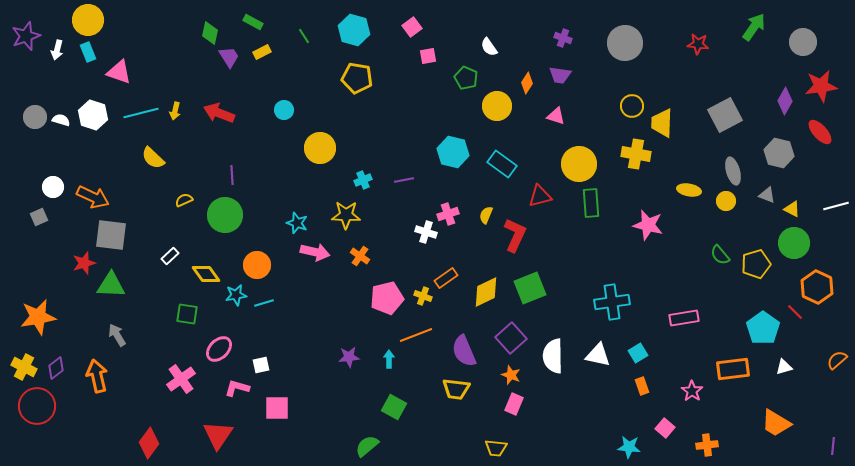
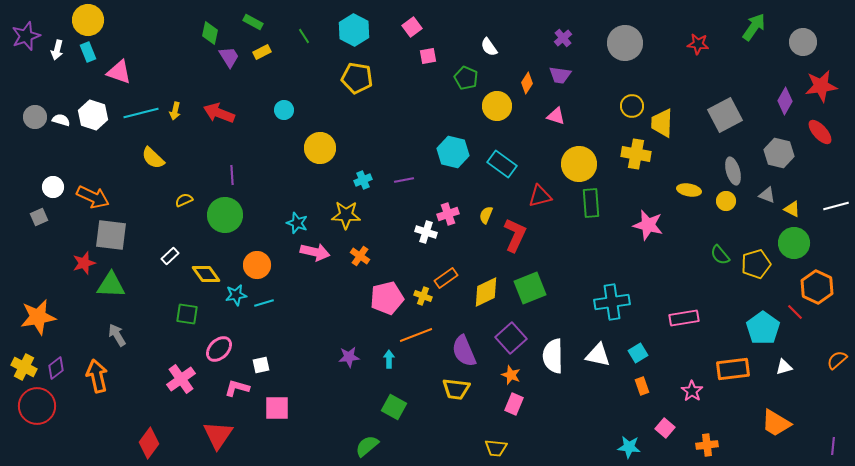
cyan hexagon at (354, 30): rotated 12 degrees clockwise
purple cross at (563, 38): rotated 30 degrees clockwise
